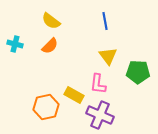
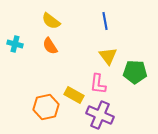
orange semicircle: rotated 102 degrees clockwise
green pentagon: moved 3 px left
